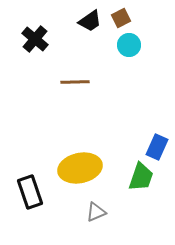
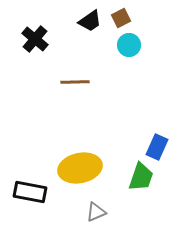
black rectangle: rotated 60 degrees counterclockwise
